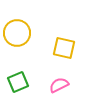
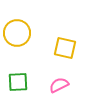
yellow square: moved 1 px right
green square: rotated 20 degrees clockwise
